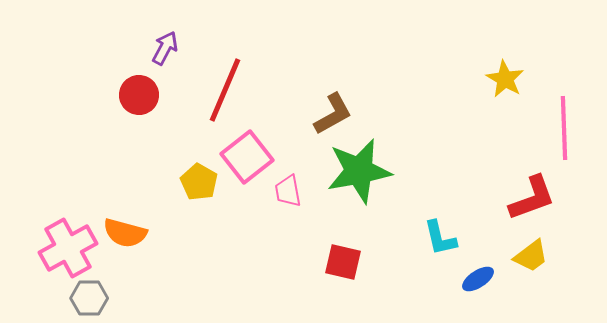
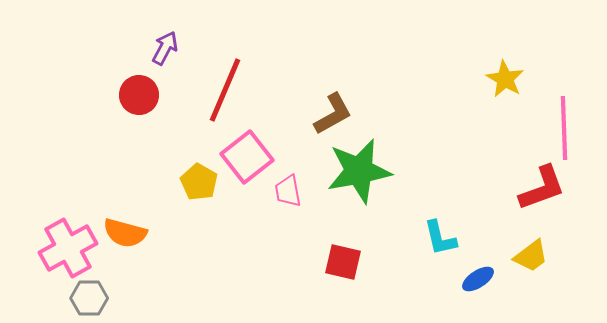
red L-shape: moved 10 px right, 10 px up
